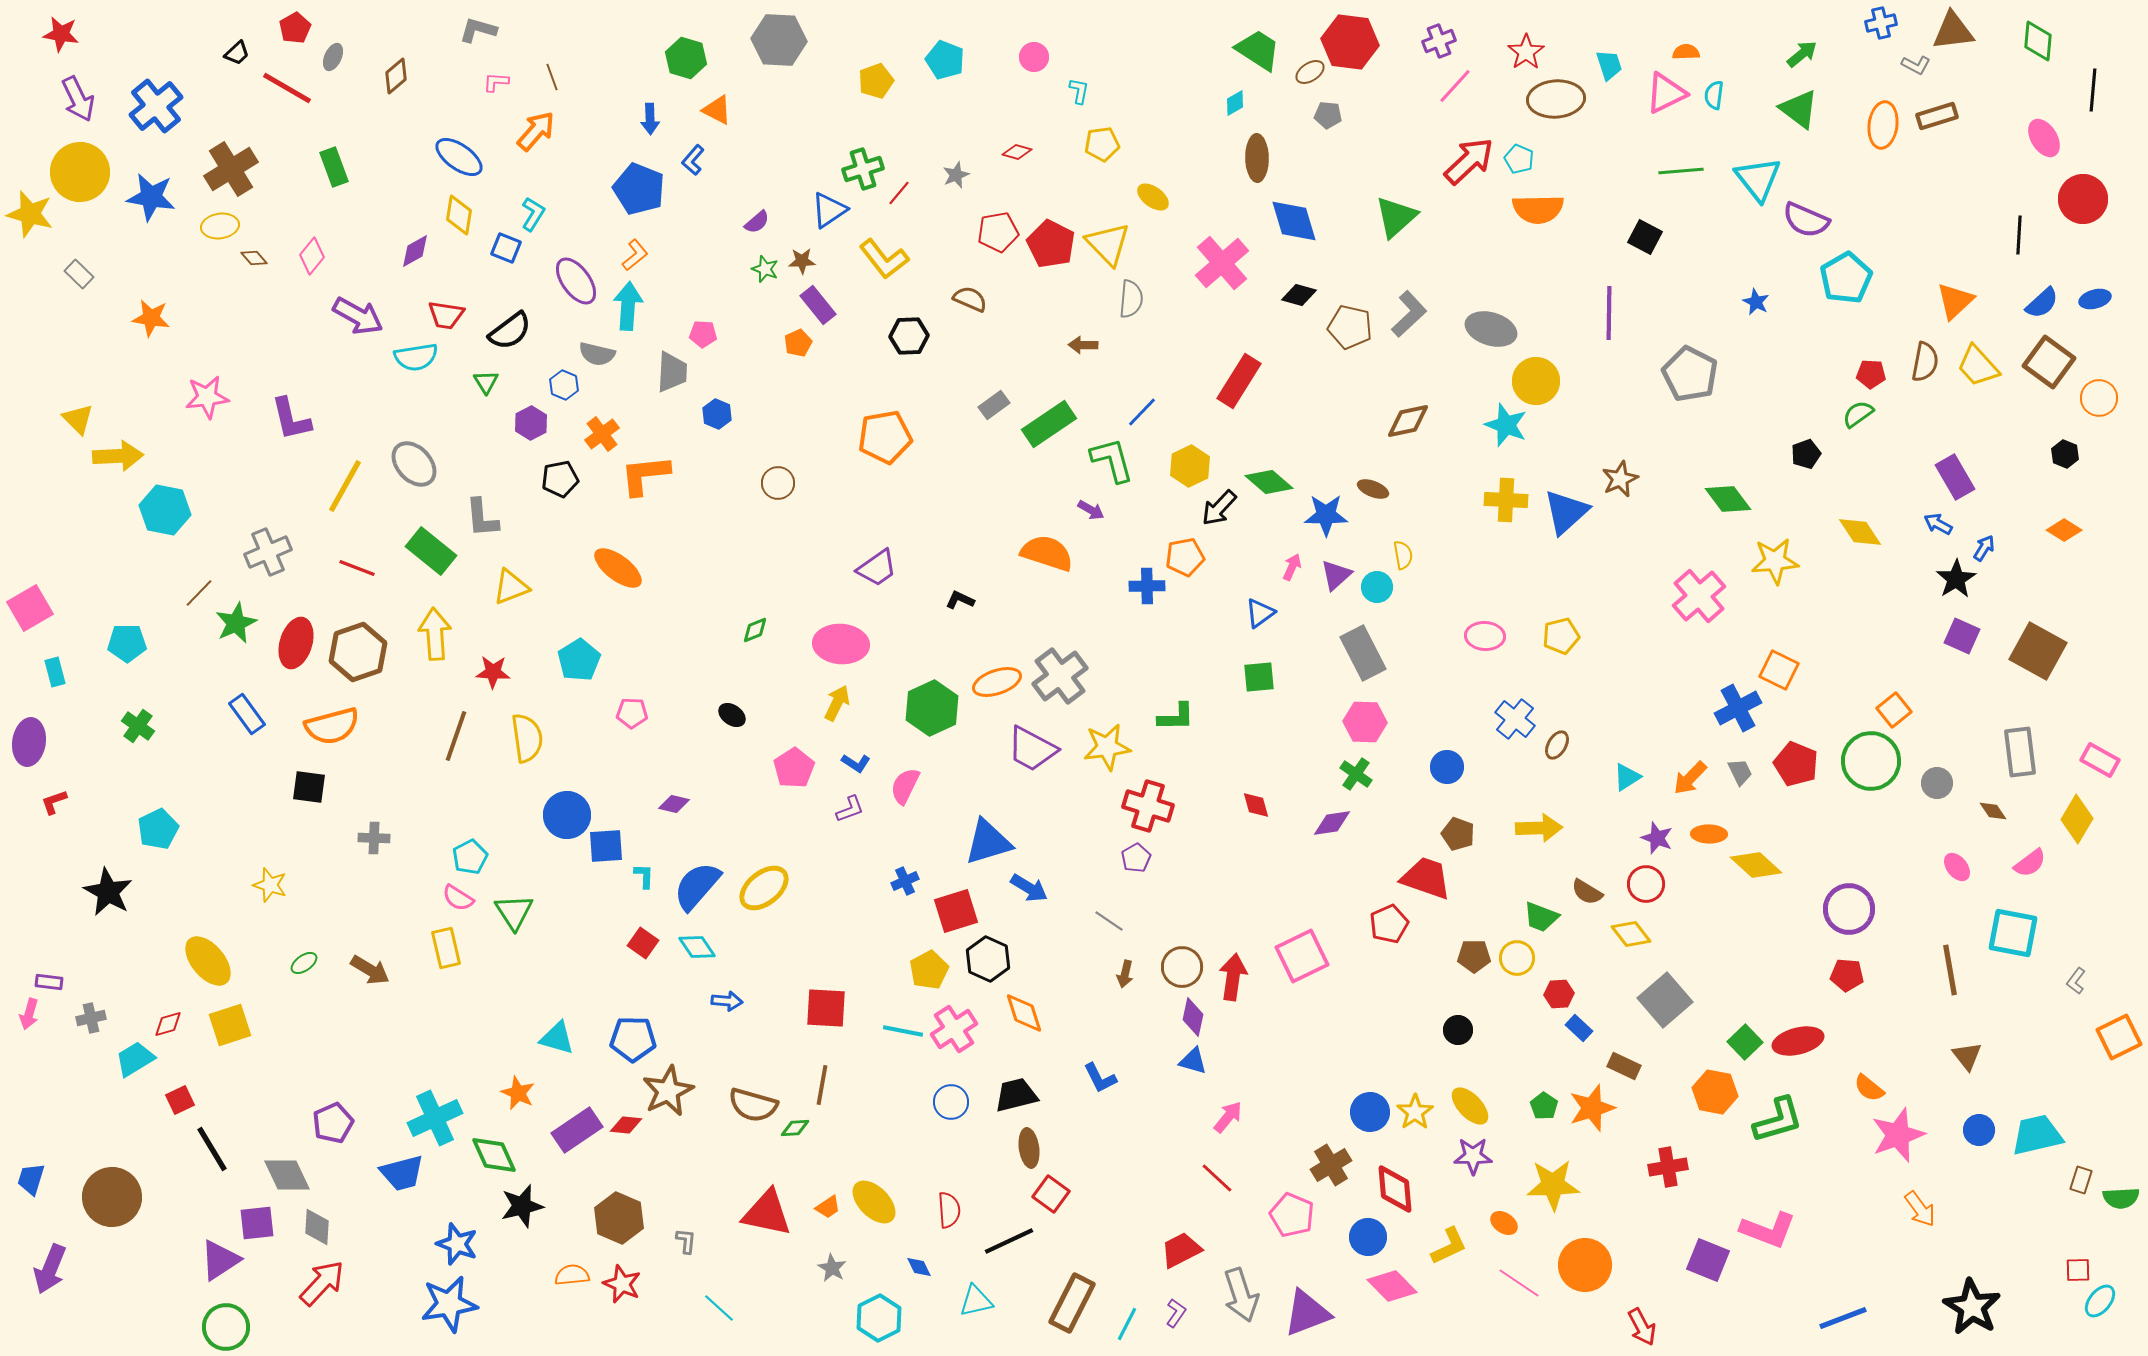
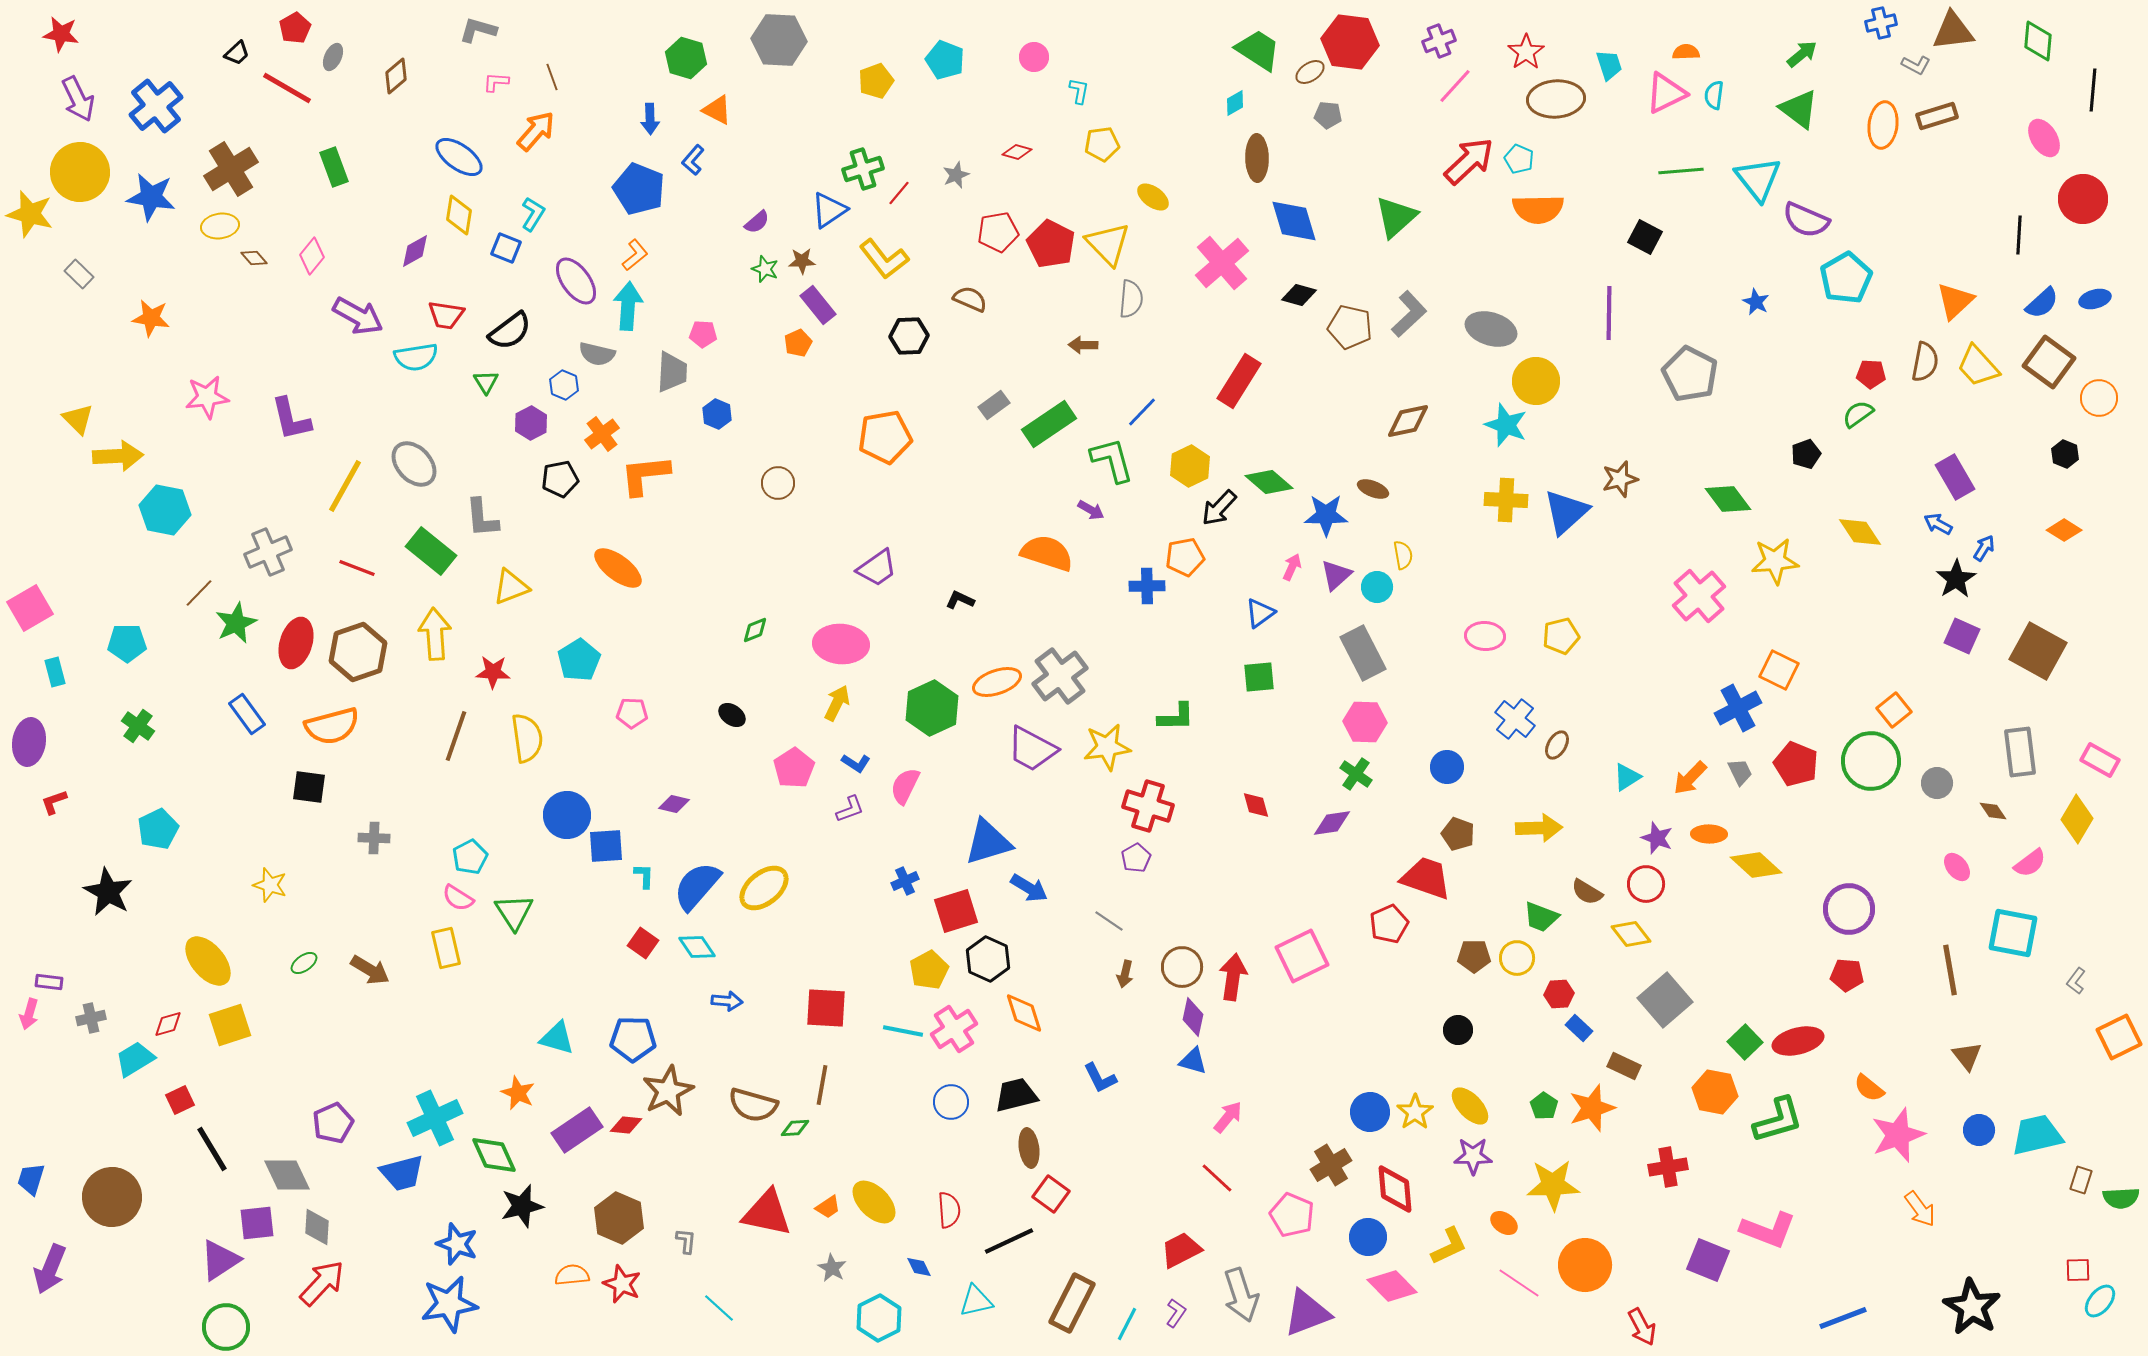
brown star at (1620, 479): rotated 9 degrees clockwise
